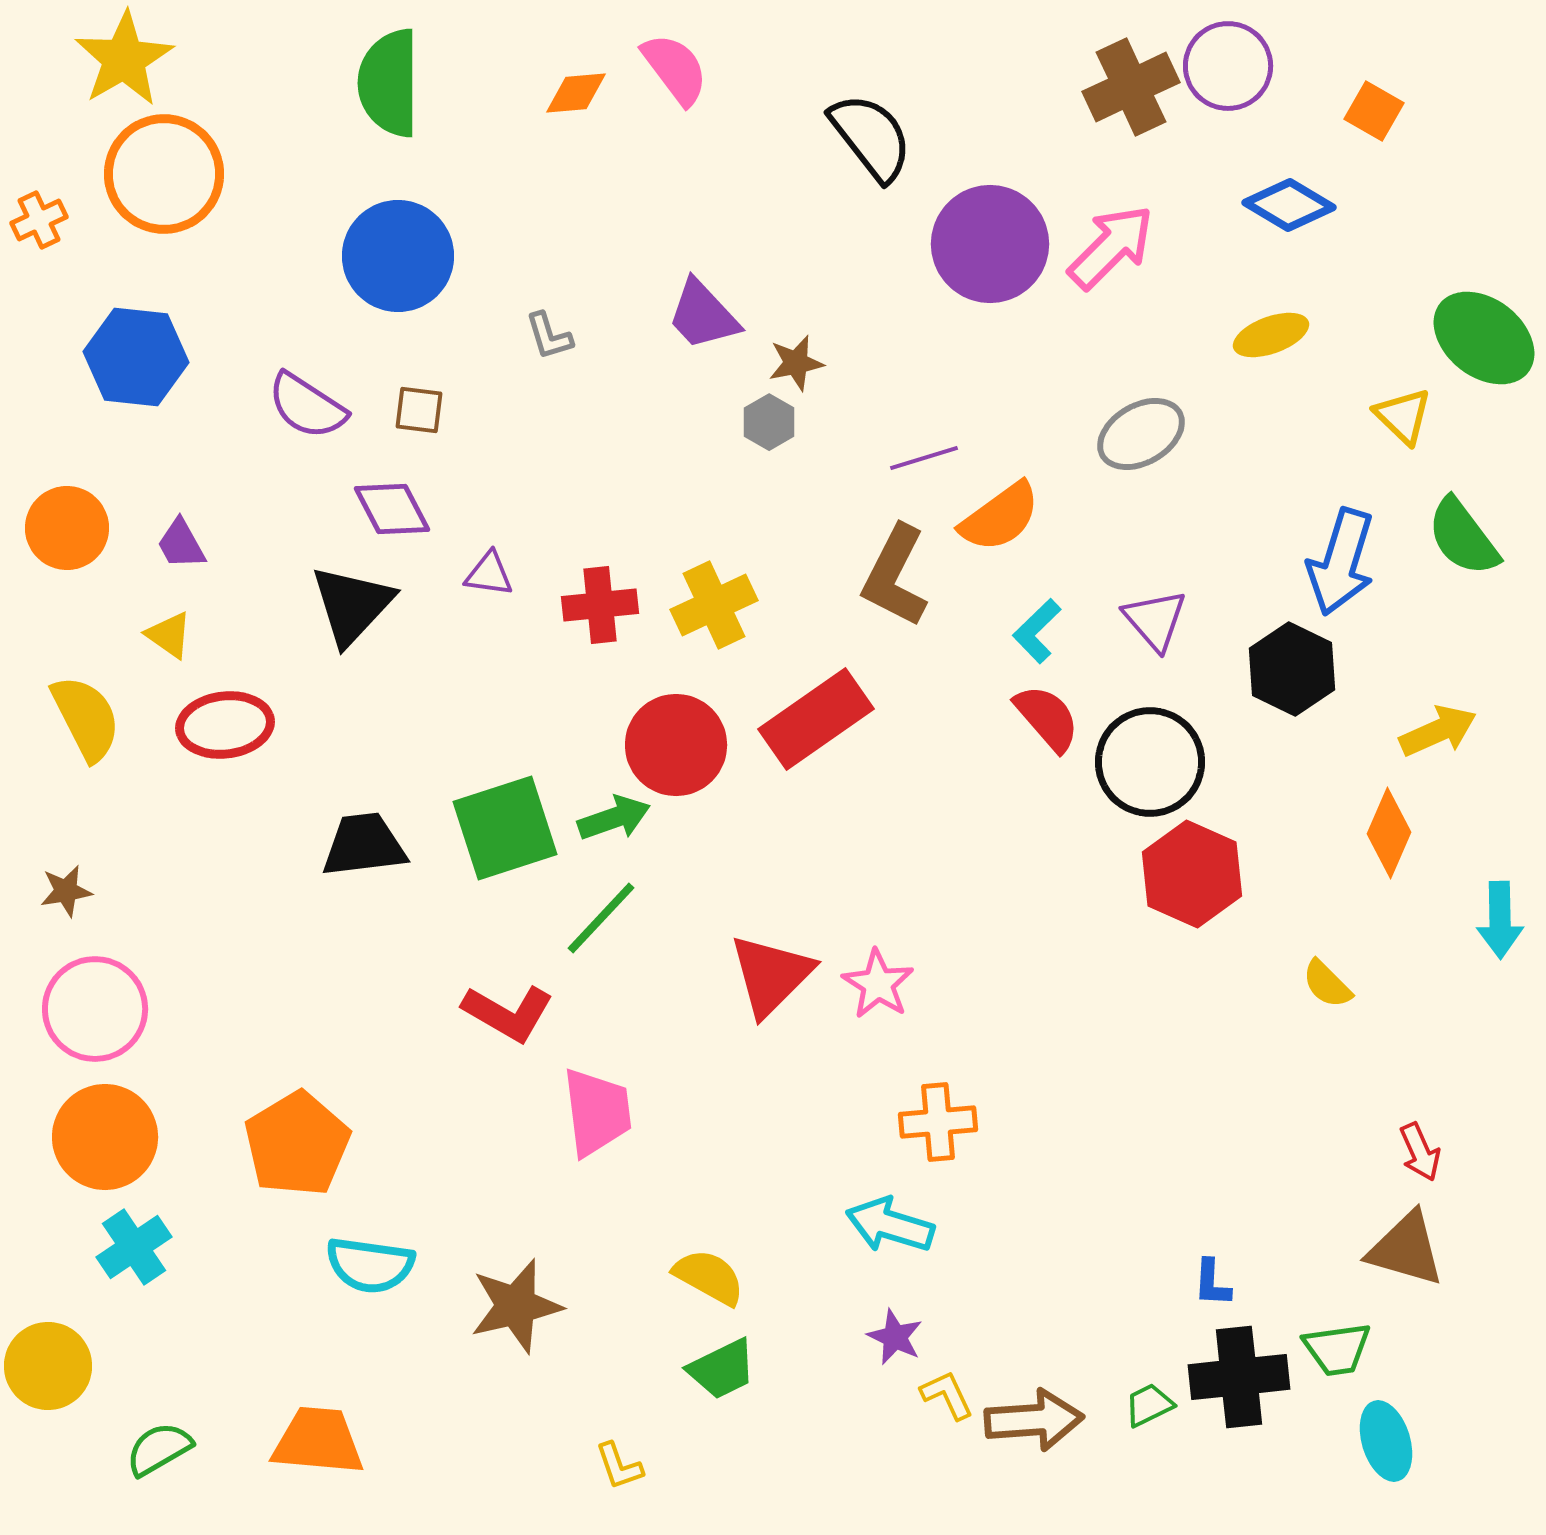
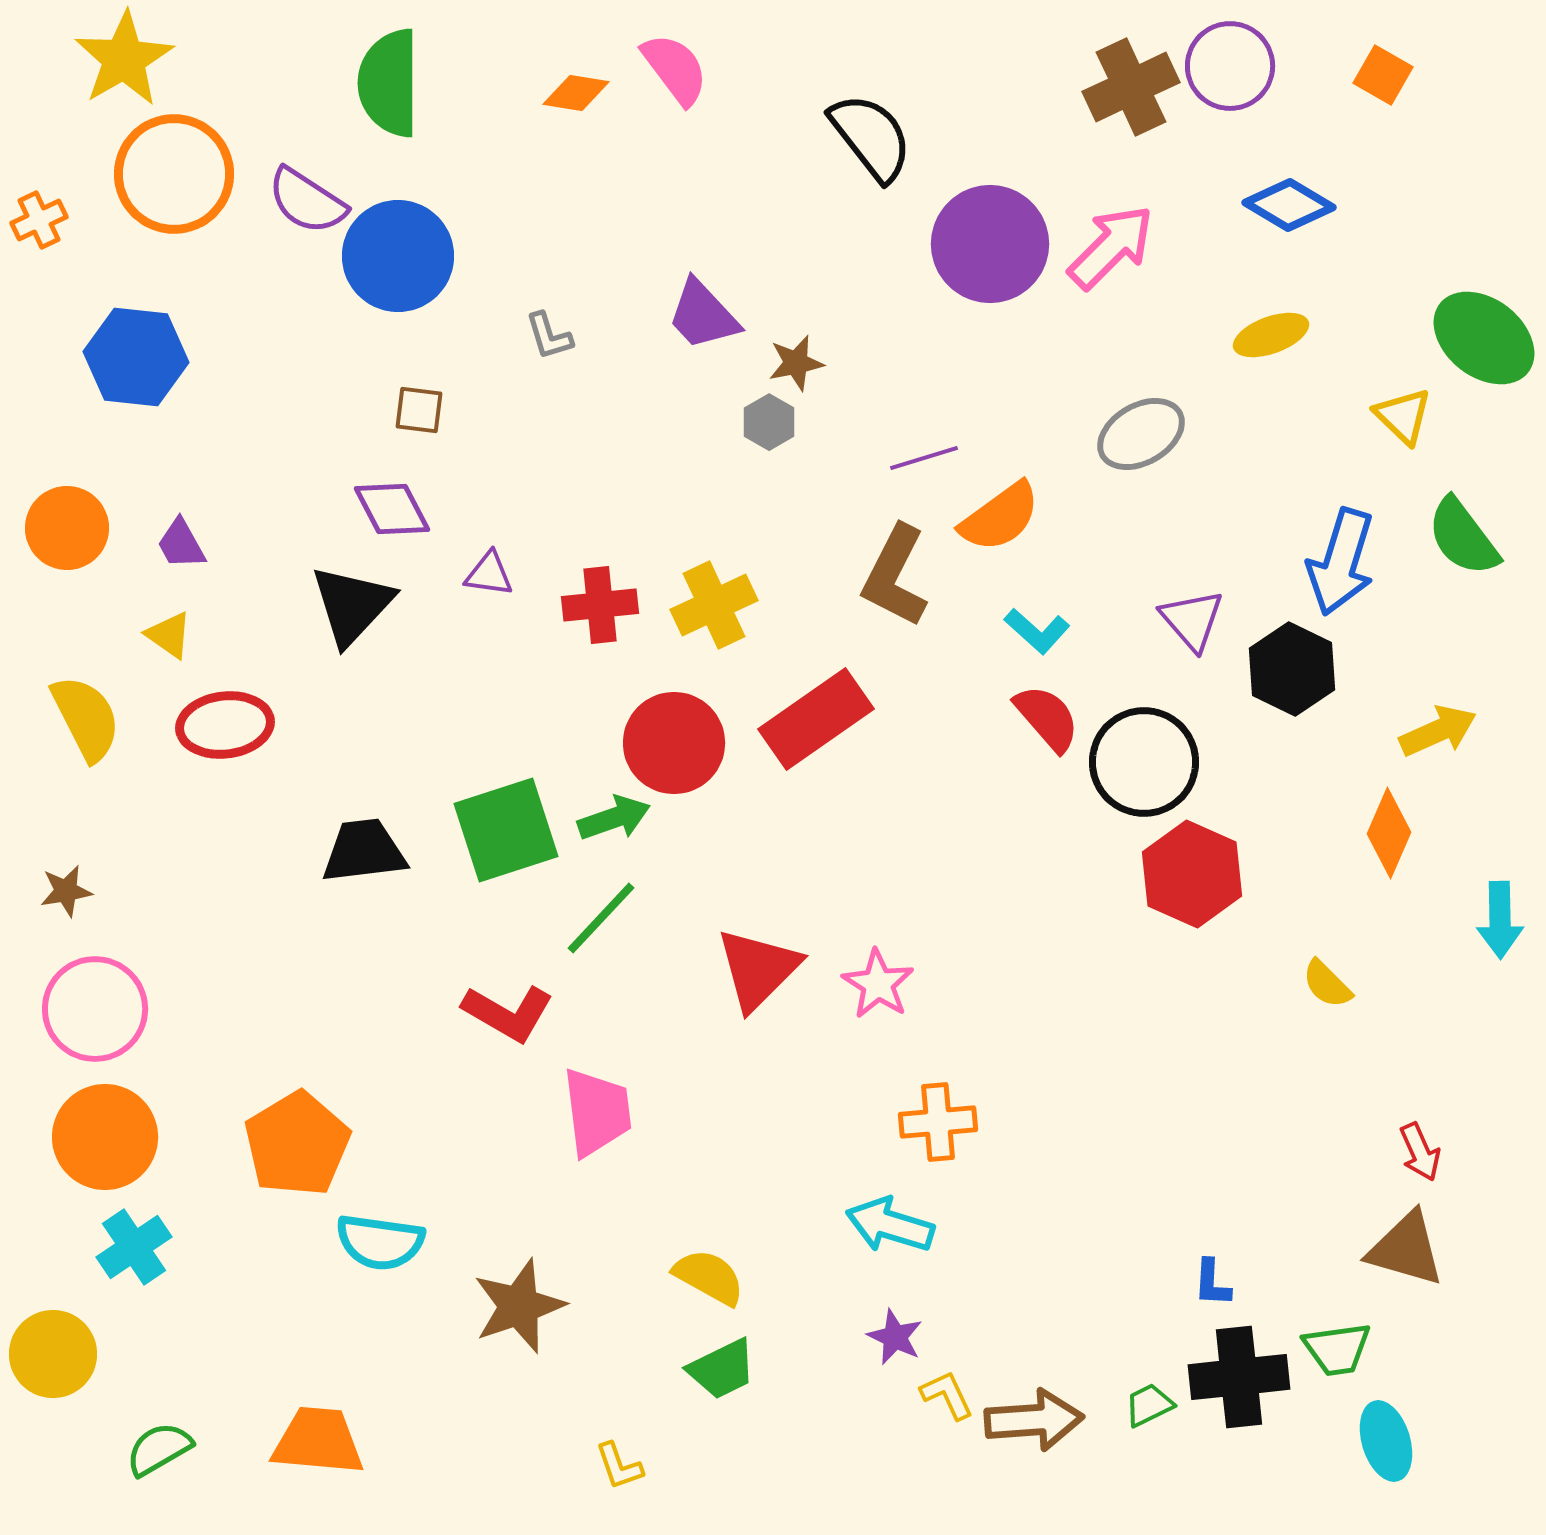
purple circle at (1228, 66): moved 2 px right
orange diamond at (576, 93): rotated 14 degrees clockwise
orange square at (1374, 111): moved 9 px right, 36 px up
orange circle at (164, 174): moved 10 px right
purple semicircle at (307, 406): moved 205 px up
purple triangle at (1155, 620): moved 37 px right
cyan L-shape at (1037, 631): rotated 94 degrees counterclockwise
red circle at (676, 745): moved 2 px left, 2 px up
black circle at (1150, 762): moved 6 px left
green square at (505, 828): moved 1 px right, 2 px down
black trapezoid at (364, 845): moved 6 px down
red triangle at (771, 975): moved 13 px left, 6 px up
cyan semicircle at (370, 1265): moved 10 px right, 23 px up
brown star at (516, 1306): moved 3 px right; rotated 6 degrees counterclockwise
yellow circle at (48, 1366): moved 5 px right, 12 px up
